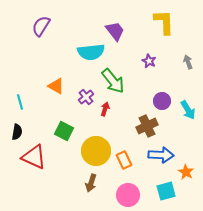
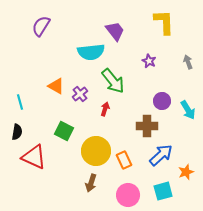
purple cross: moved 6 px left, 3 px up
brown cross: rotated 25 degrees clockwise
blue arrow: rotated 45 degrees counterclockwise
orange star: rotated 21 degrees clockwise
cyan square: moved 3 px left
